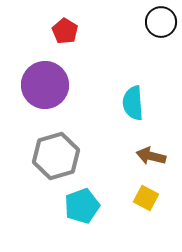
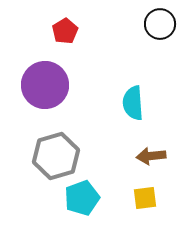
black circle: moved 1 px left, 2 px down
red pentagon: rotated 10 degrees clockwise
brown arrow: rotated 20 degrees counterclockwise
yellow square: moved 1 px left; rotated 35 degrees counterclockwise
cyan pentagon: moved 8 px up
